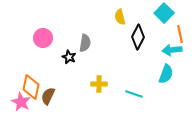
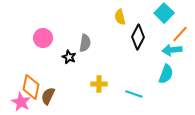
orange line: rotated 54 degrees clockwise
